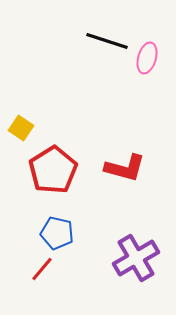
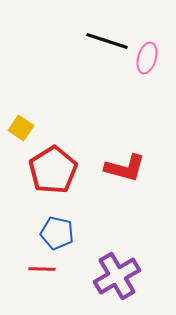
purple cross: moved 19 px left, 18 px down
red line: rotated 52 degrees clockwise
